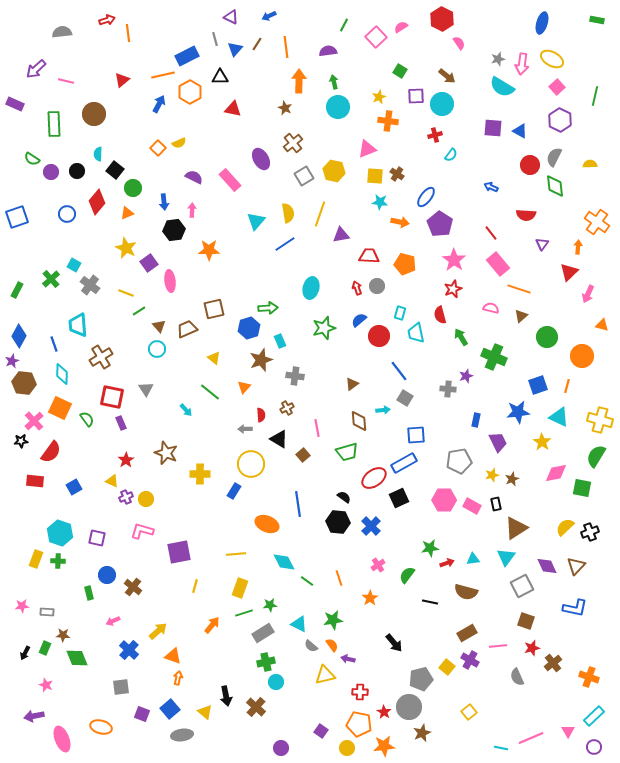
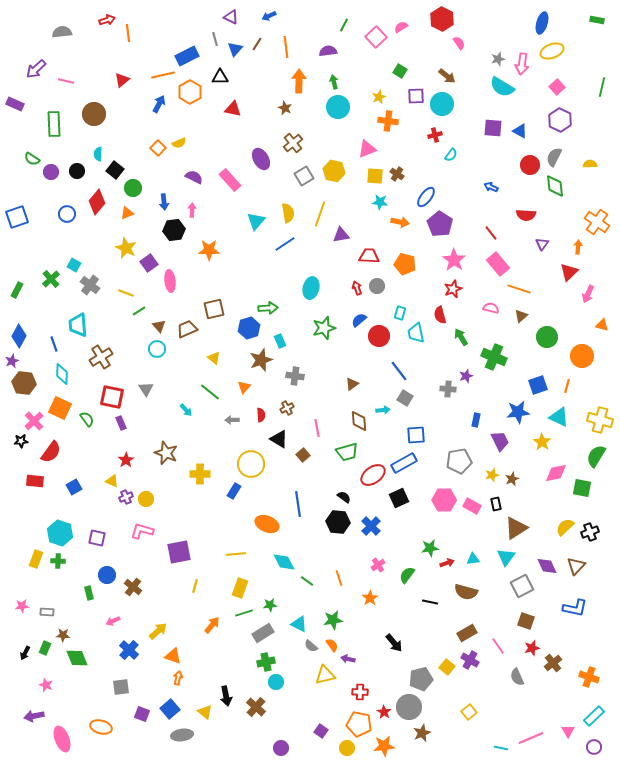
yellow ellipse at (552, 59): moved 8 px up; rotated 50 degrees counterclockwise
green line at (595, 96): moved 7 px right, 9 px up
gray arrow at (245, 429): moved 13 px left, 9 px up
purple trapezoid at (498, 442): moved 2 px right, 1 px up
red ellipse at (374, 478): moved 1 px left, 3 px up
pink line at (498, 646): rotated 60 degrees clockwise
